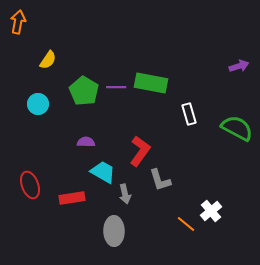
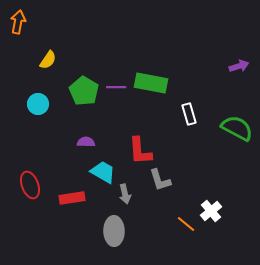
red L-shape: rotated 140 degrees clockwise
